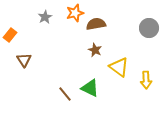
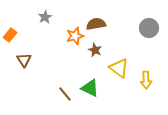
orange star: moved 23 px down
yellow triangle: moved 1 px down
